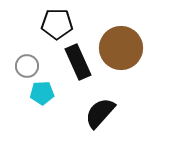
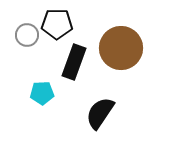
black rectangle: moved 4 px left; rotated 44 degrees clockwise
gray circle: moved 31 px up
black semicircle: rotated 8 degrees counterclockwise
